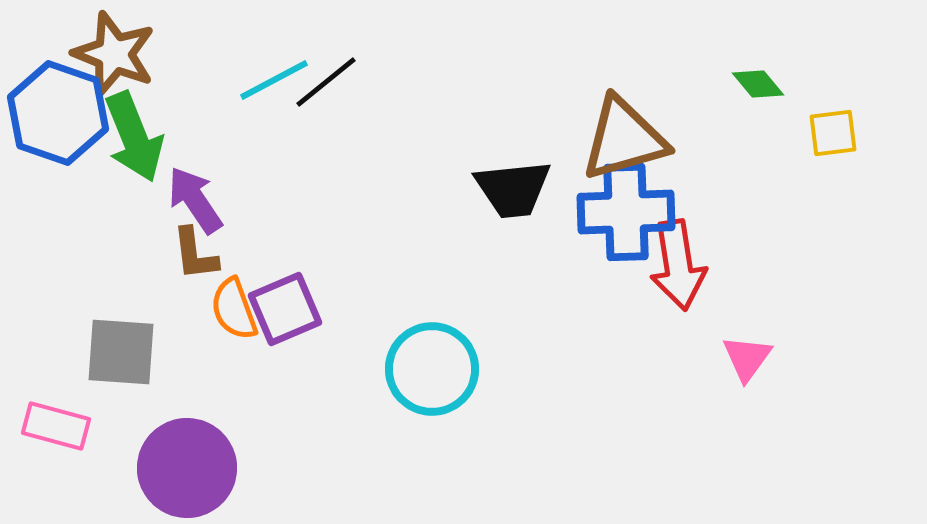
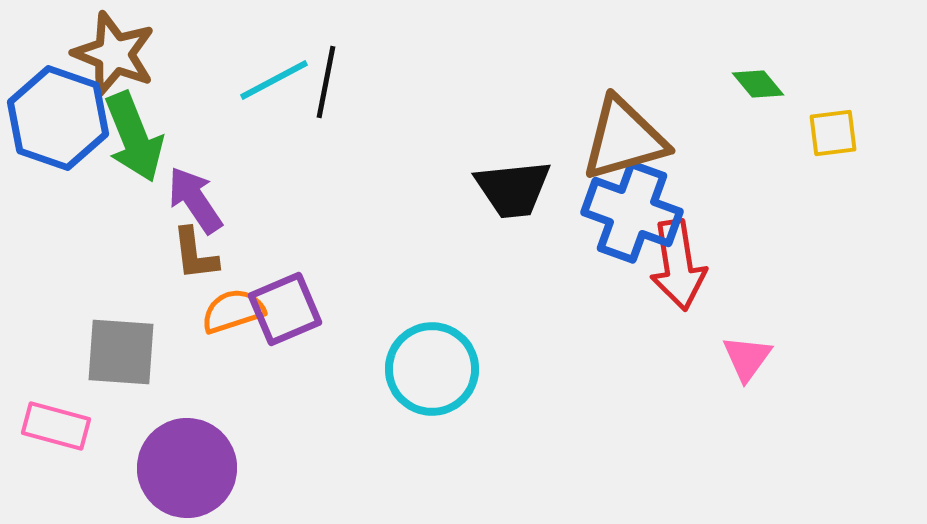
black line: rotated 40 degrees counterclockwise
blue hexagon: moved 5 px down
blue cross: moved 6 px right; rotated 22 degrees clockwise
orange semicircle: moved 1 px left, 2 px down; rotated 92 degrees clockwise
